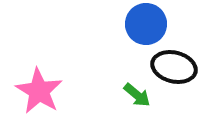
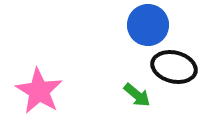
blue circle: moved 2 px right, 1 px down
